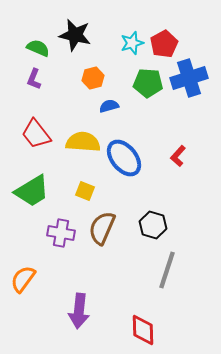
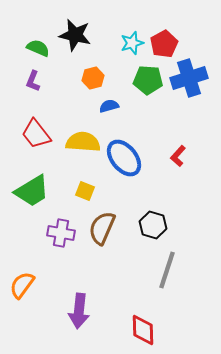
purple L-shape: moved 1 px left, 2 px down
green pentagon: moved 3 px up
orange semicircle: moved 1 px left, 6 px down
